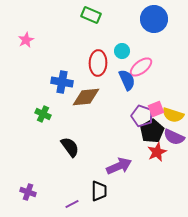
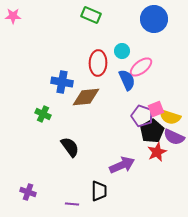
pink star: moved 13 px left, 24 px up; rotated 28 degrees clockwise
yellow semicircle: moved 3 px left, 2 px down
purple arrow: moved 3 px right, 1 px up
purple line: rotated 32 degrees clockwise
